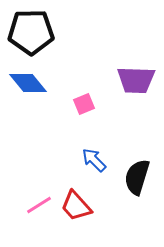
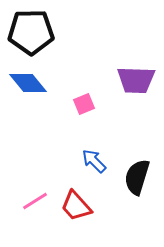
blue arrow: moved 1 px down
pink line: moved 4 px left, 4 px up
